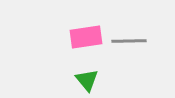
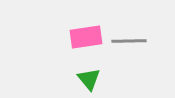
green triangle: moved 2 px right, 1 px up
